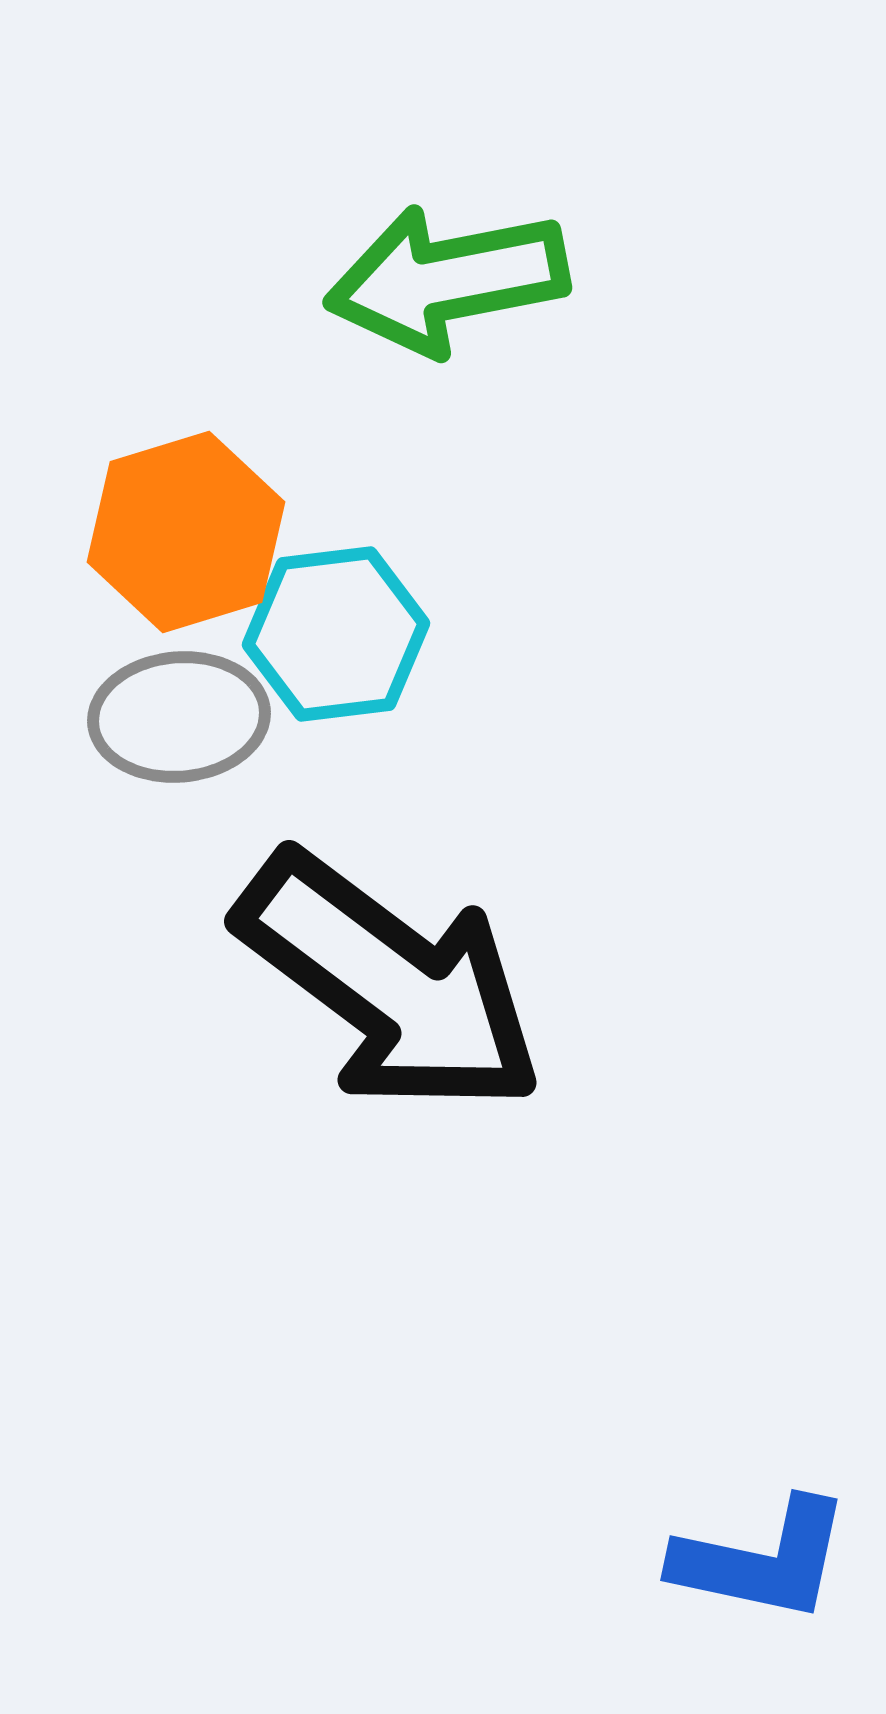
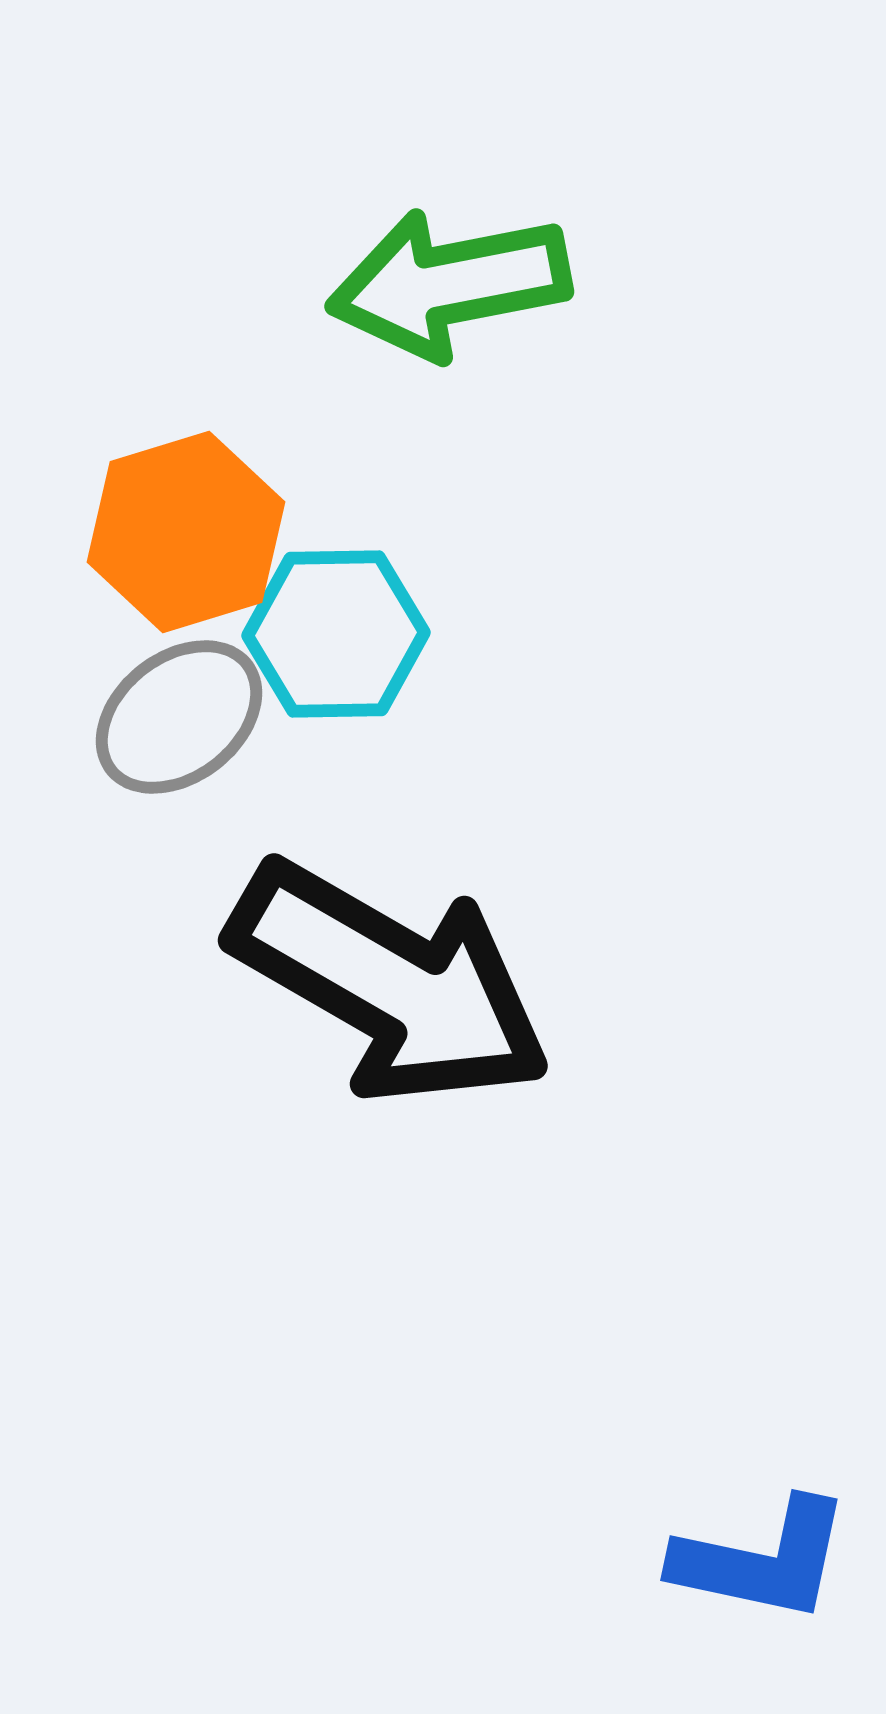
green arrow: moved 2 px right, 4 px down
cyan hexagon: rotated 6 degrees clockwise
gray ellipse: rotated 33 degrees counterclockwise
black arrow: rotated 7 degrees counterclockwise
